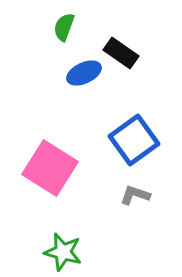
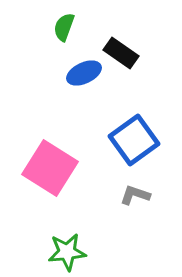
green star: moved 4 px right; rotated 21 degrees counterclockwise
